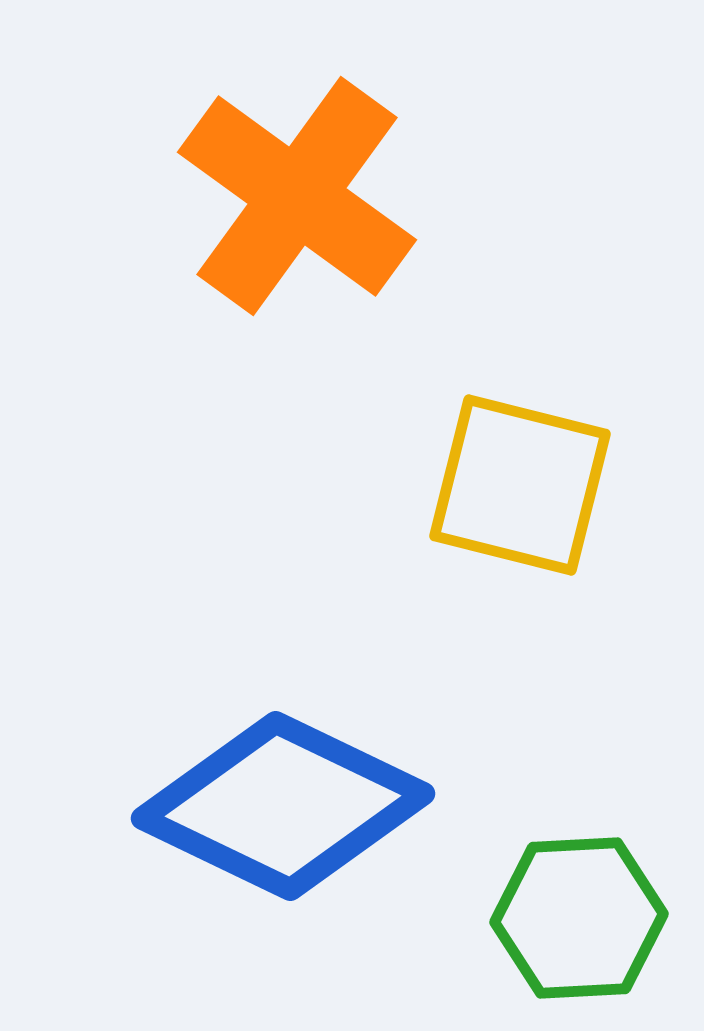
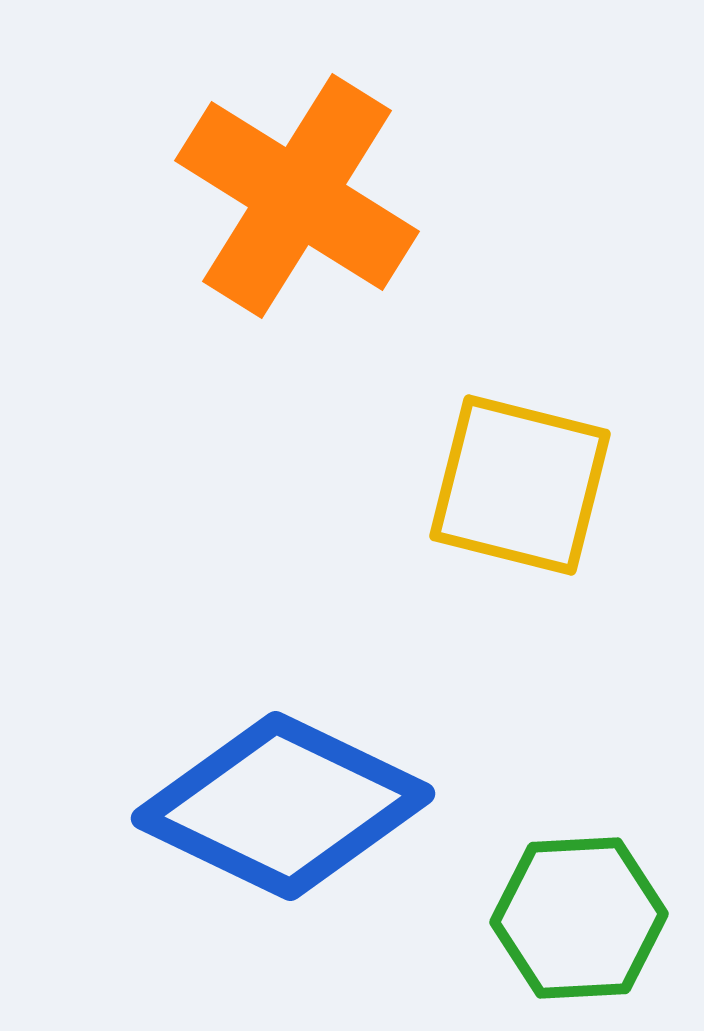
orange cross: rotated 4 degrees counterclockwise
